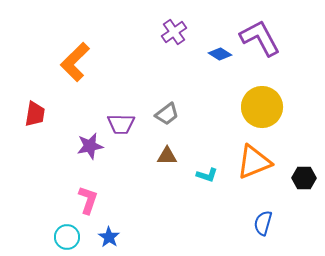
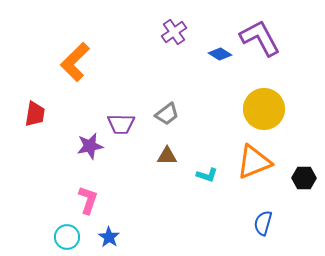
yellow circle: moved 2 px right, 2 px down
